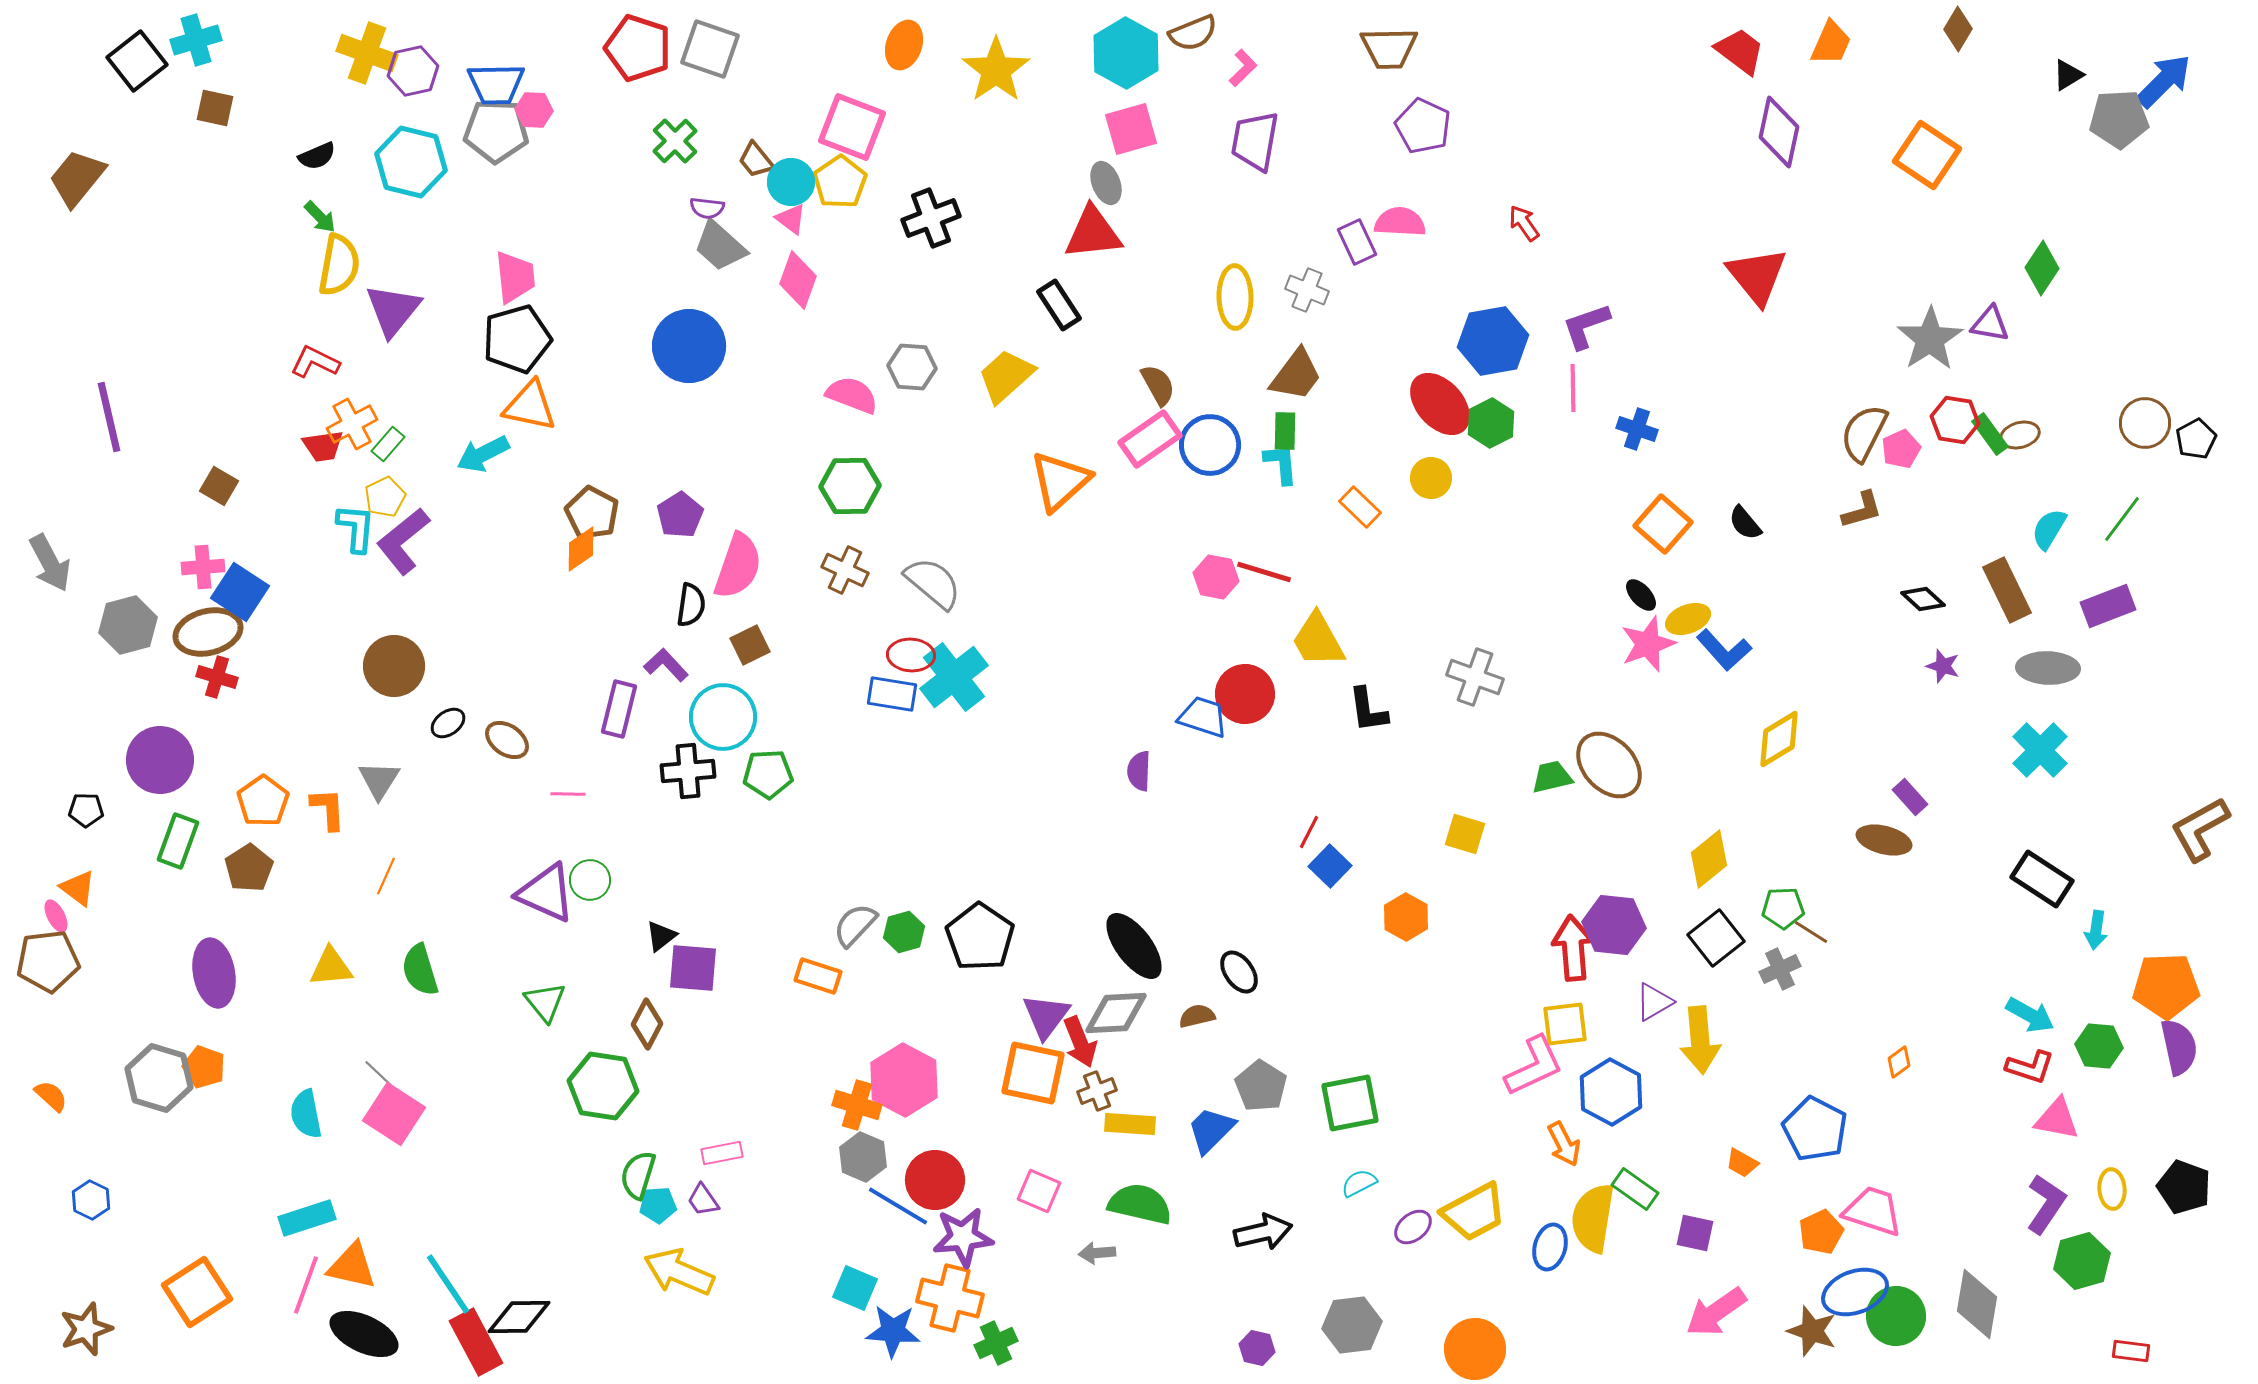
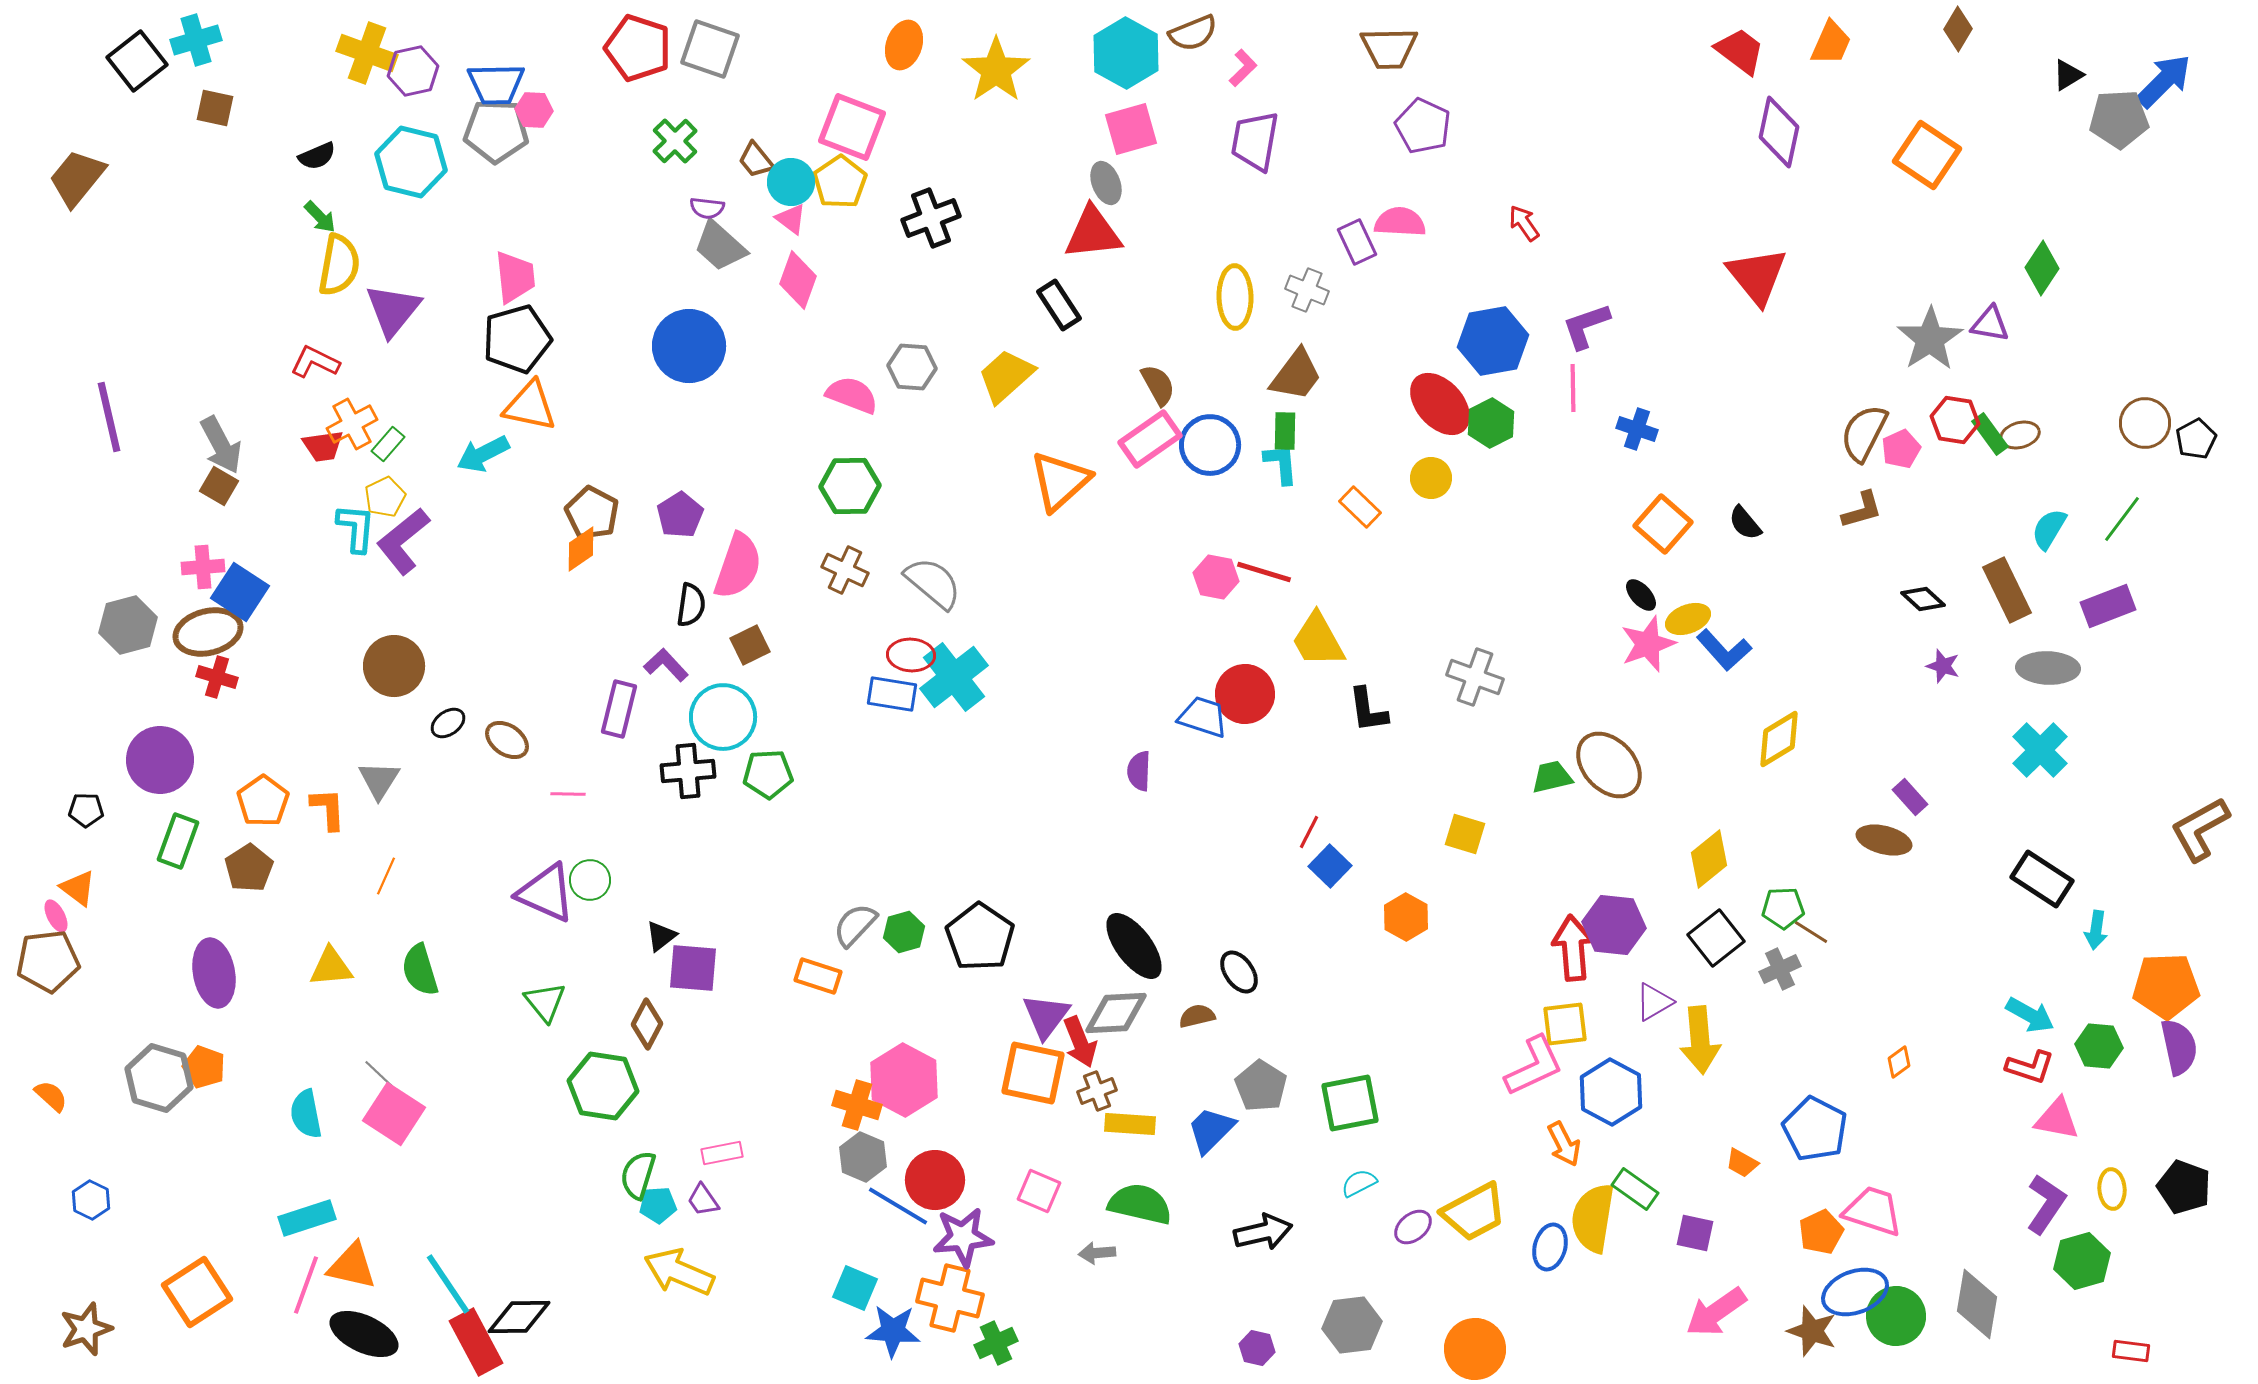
gray arrow at (50, 563): moved 171 px right, 118 px up
